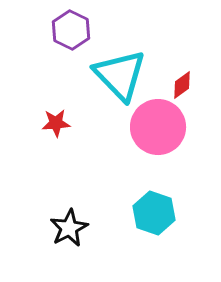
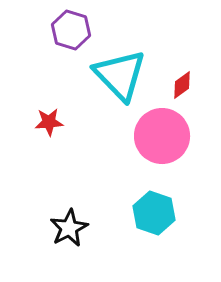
purple hexagon: rotated 9 degrees counterclockwise
red star: moved 7 px left, 1 px up
pink circle: moved 4 px right, 9 px down
